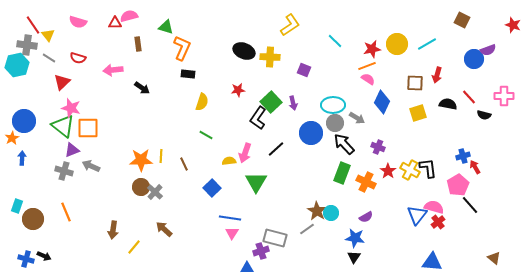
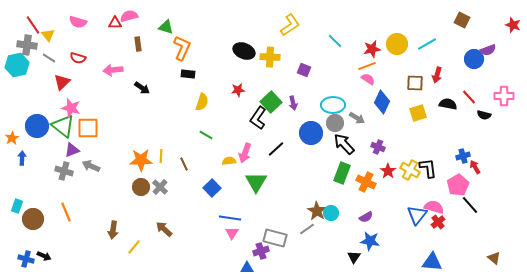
blue circle at (24, 121): moved 13 px right, 5 px down
gray cross at (155, 192): moved 5 px right, 5 px up
blue star at (355, 238): moved 15 px right, 3 px down
